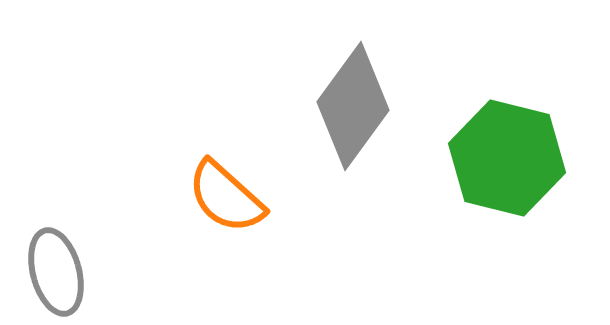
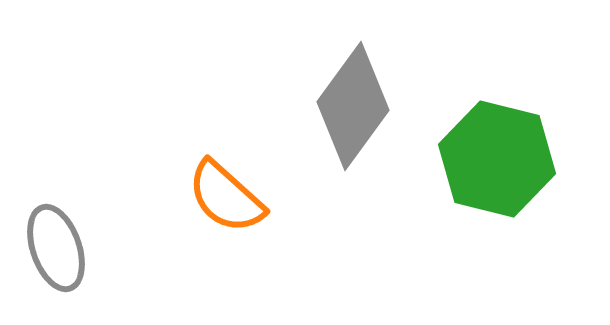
green hexagon: moved 10 px left, 1 px down
gray ellipse: moved 24 px up; rotated 4 degrees counterclockwise
